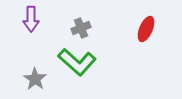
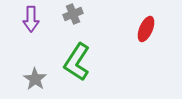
gray cross: moved 8 px left, 14 px up
green L-shape: rotated 81 degrees clockwise
